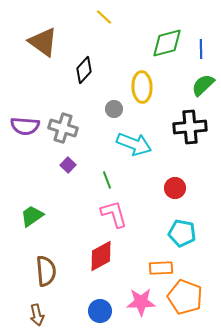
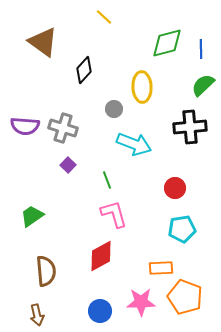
cyan pentagon: moved 4 px up; rotated 20 degrees counterclockwise
